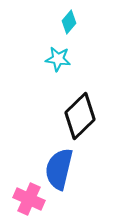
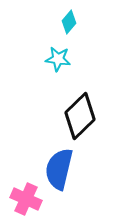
pink cross: moved 3 px left
